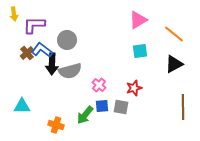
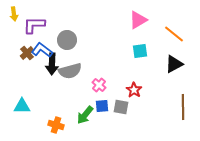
red star: moved 2 px down; rotated 21 degrees counterclockwise
